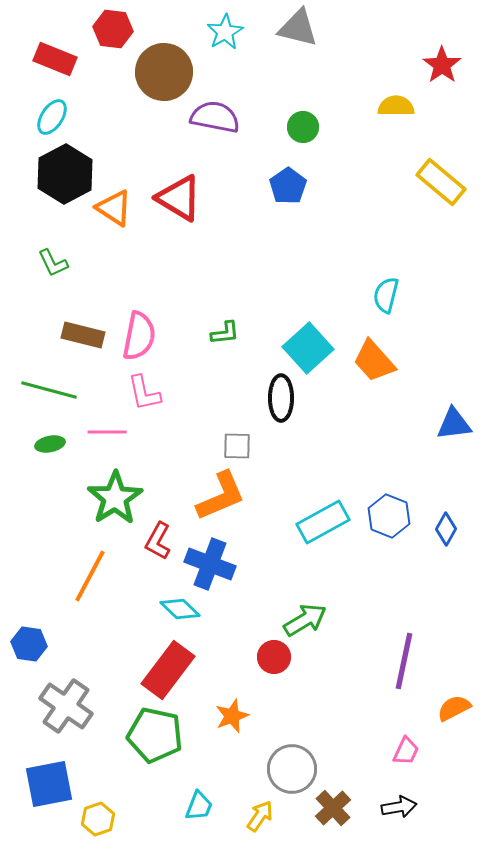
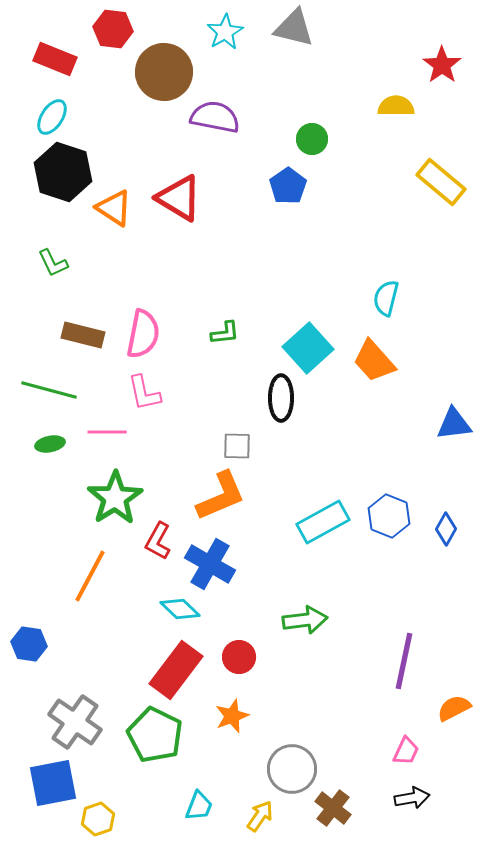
gray triangle at (298, 28): moved 4 px left
green circle at (303, 127): moved 9 px right, 12 px down
black hexagon at (65, 174): moved 2 px left, 2 px up; rotated 14 degrees counterclockwise
cyan semicircle at (386, 295): moved 3 px down
pink semicircle at (139, 336): moved 4 px right, 2 px up
blue cross at (210, 564): rotated 9 degrees clockwise
green arrow at (305, 620): rotated 24 degrees clockwise
red circle at (274, 657): moved 35 px left
red rectangle at (168, 670): moved 8 px right
gray cross at (66, 706): moved 9 px right, 16 px down
green pentagon at (155, 735): rotated 14 degrees clockwise
blue square at (49, 784): moved 4 px right, 1 px up
black arrow at (399, 807): moved 13 px right, 9 px up
brown cross at (333, 808): rotated 9 degrees counterclockwise
